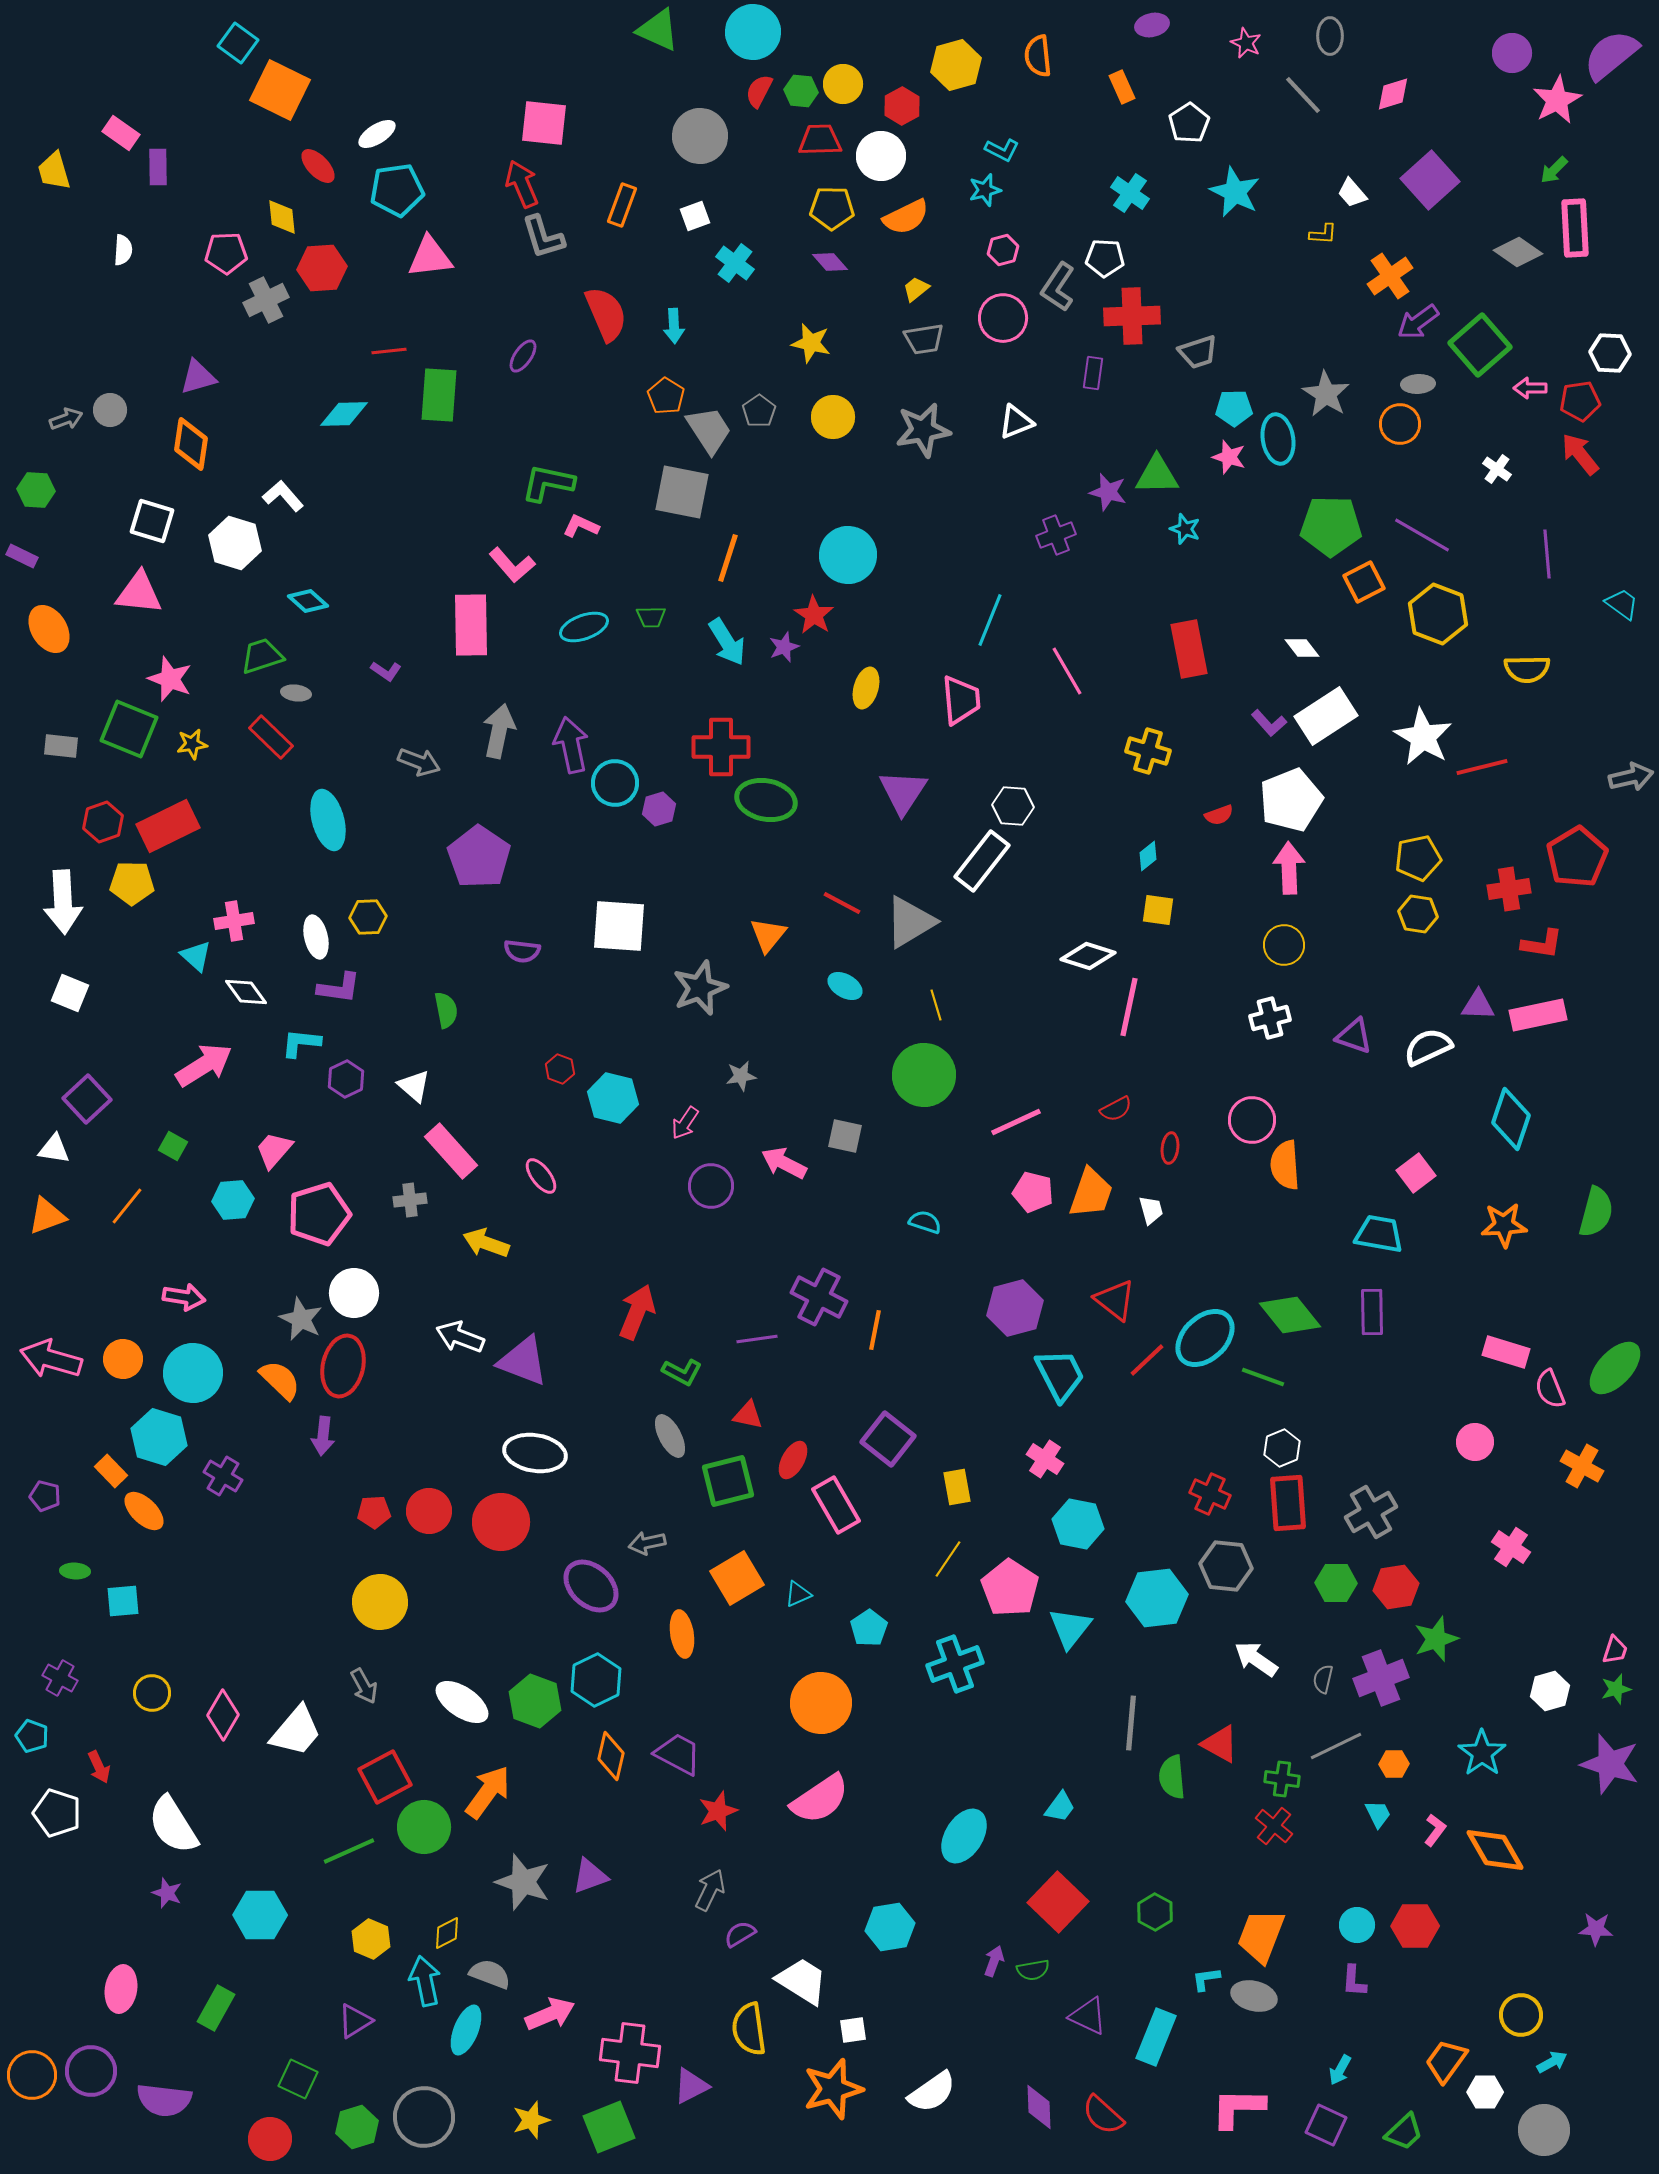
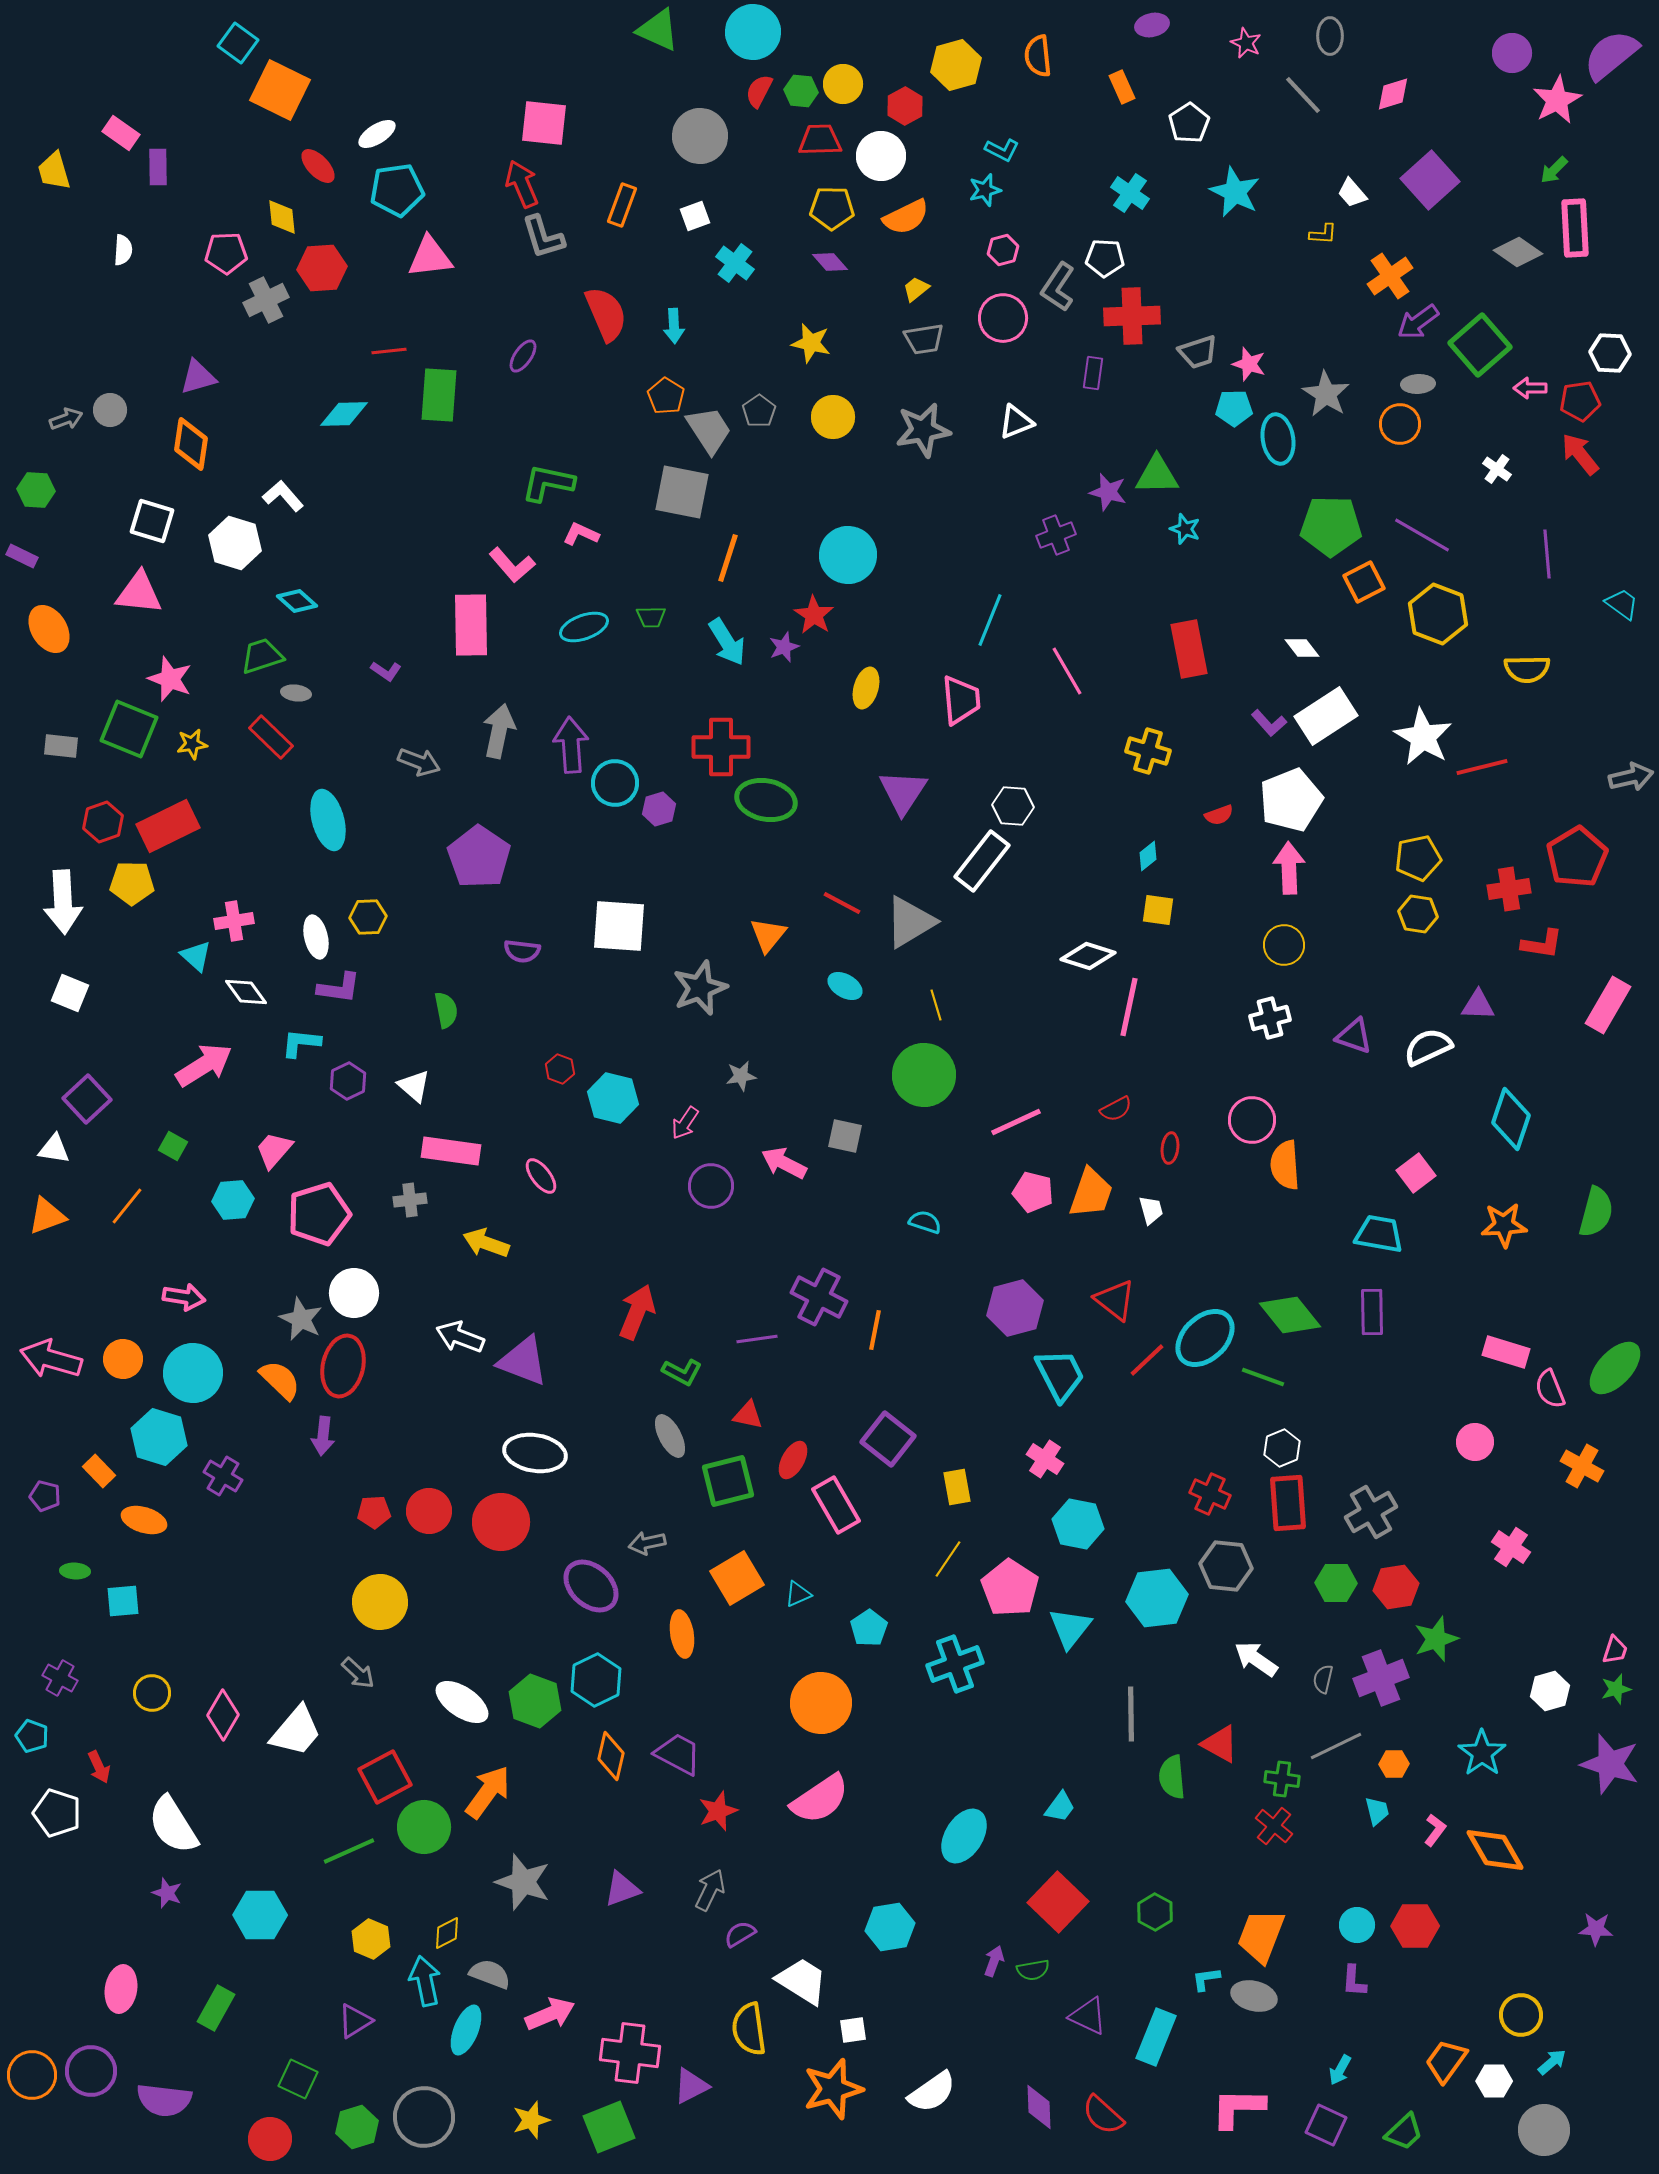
red hexagon at (902, 106): moved 3 px right
pink star at (1229, 457): moved 20 px right, 93 px up
pink L-shape at (581, 526): moved 8 px down
cyan diamond at (308, 601): moved 11 px left
purple arrow at (571, 745): rotated 8 degrees clockwise
pink rectangle at (1538, 1015): moved 70 px right, 10 px up; rotated 48 degrees counterclockwise
purple hexagon at (346, 1079): moved 2 px right, 2 px down
pink rectangle at (451, 1151): rotated 40 degrees counterclockwise
orange rectangle at (111, 1471): moved 12 px left
orange ellipse at (144, 1511): moved 9 px down; rotated 27 degrees counterclockwise
gray arrow at (364, 1686): moved 6 px left, 13 px up; rotated 18 degrees counterclockwise
gray line at (1131, 1723): moved 9 px up; rotated 6 degrees counterclockwise
cyan trapezoid at (1378, 1814): moved 1 px left, 3 px up; rotated 12 degrees clockwise
purple triangle at (590, 1876): moved 32 px right, 13 px down
cyan arrow at (1552, 2062): rotated 12 degrees counterclockwise
white hexagon at (1485, 2092): moved 9 px right, 11 px up
